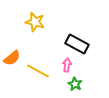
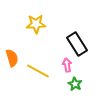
yellow star: moved 1 px right, 2 px down; rotated 18 degrees counterclockwise
black rectangle: rotated 30 degrees clockwise
orange semicircle: rotated 66 degrees counterclockwise
pink arrow: rotated 16 degrees counterclockwise
